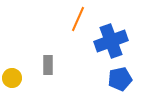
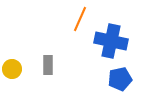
orange line: moved 2 px right
blue cross: rotated 32 degrees clockwise
yellow circle: moved 9 px up
